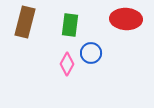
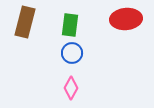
red ellipse: rotated 8 degrees counterclockwise
blue circle: moved 19 px left
pink diamond: moved 4 px right, 24 px down
